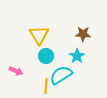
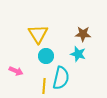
yellow triangle: moved 1 px left, 1 px up
cyan star: moved 1 px right, 2 px up; rotated 21 degrees counterclockwise
cyan semicircle: moved 3 px down; rotated 135 degrees clockwise
yellow line: moved 2 px left
